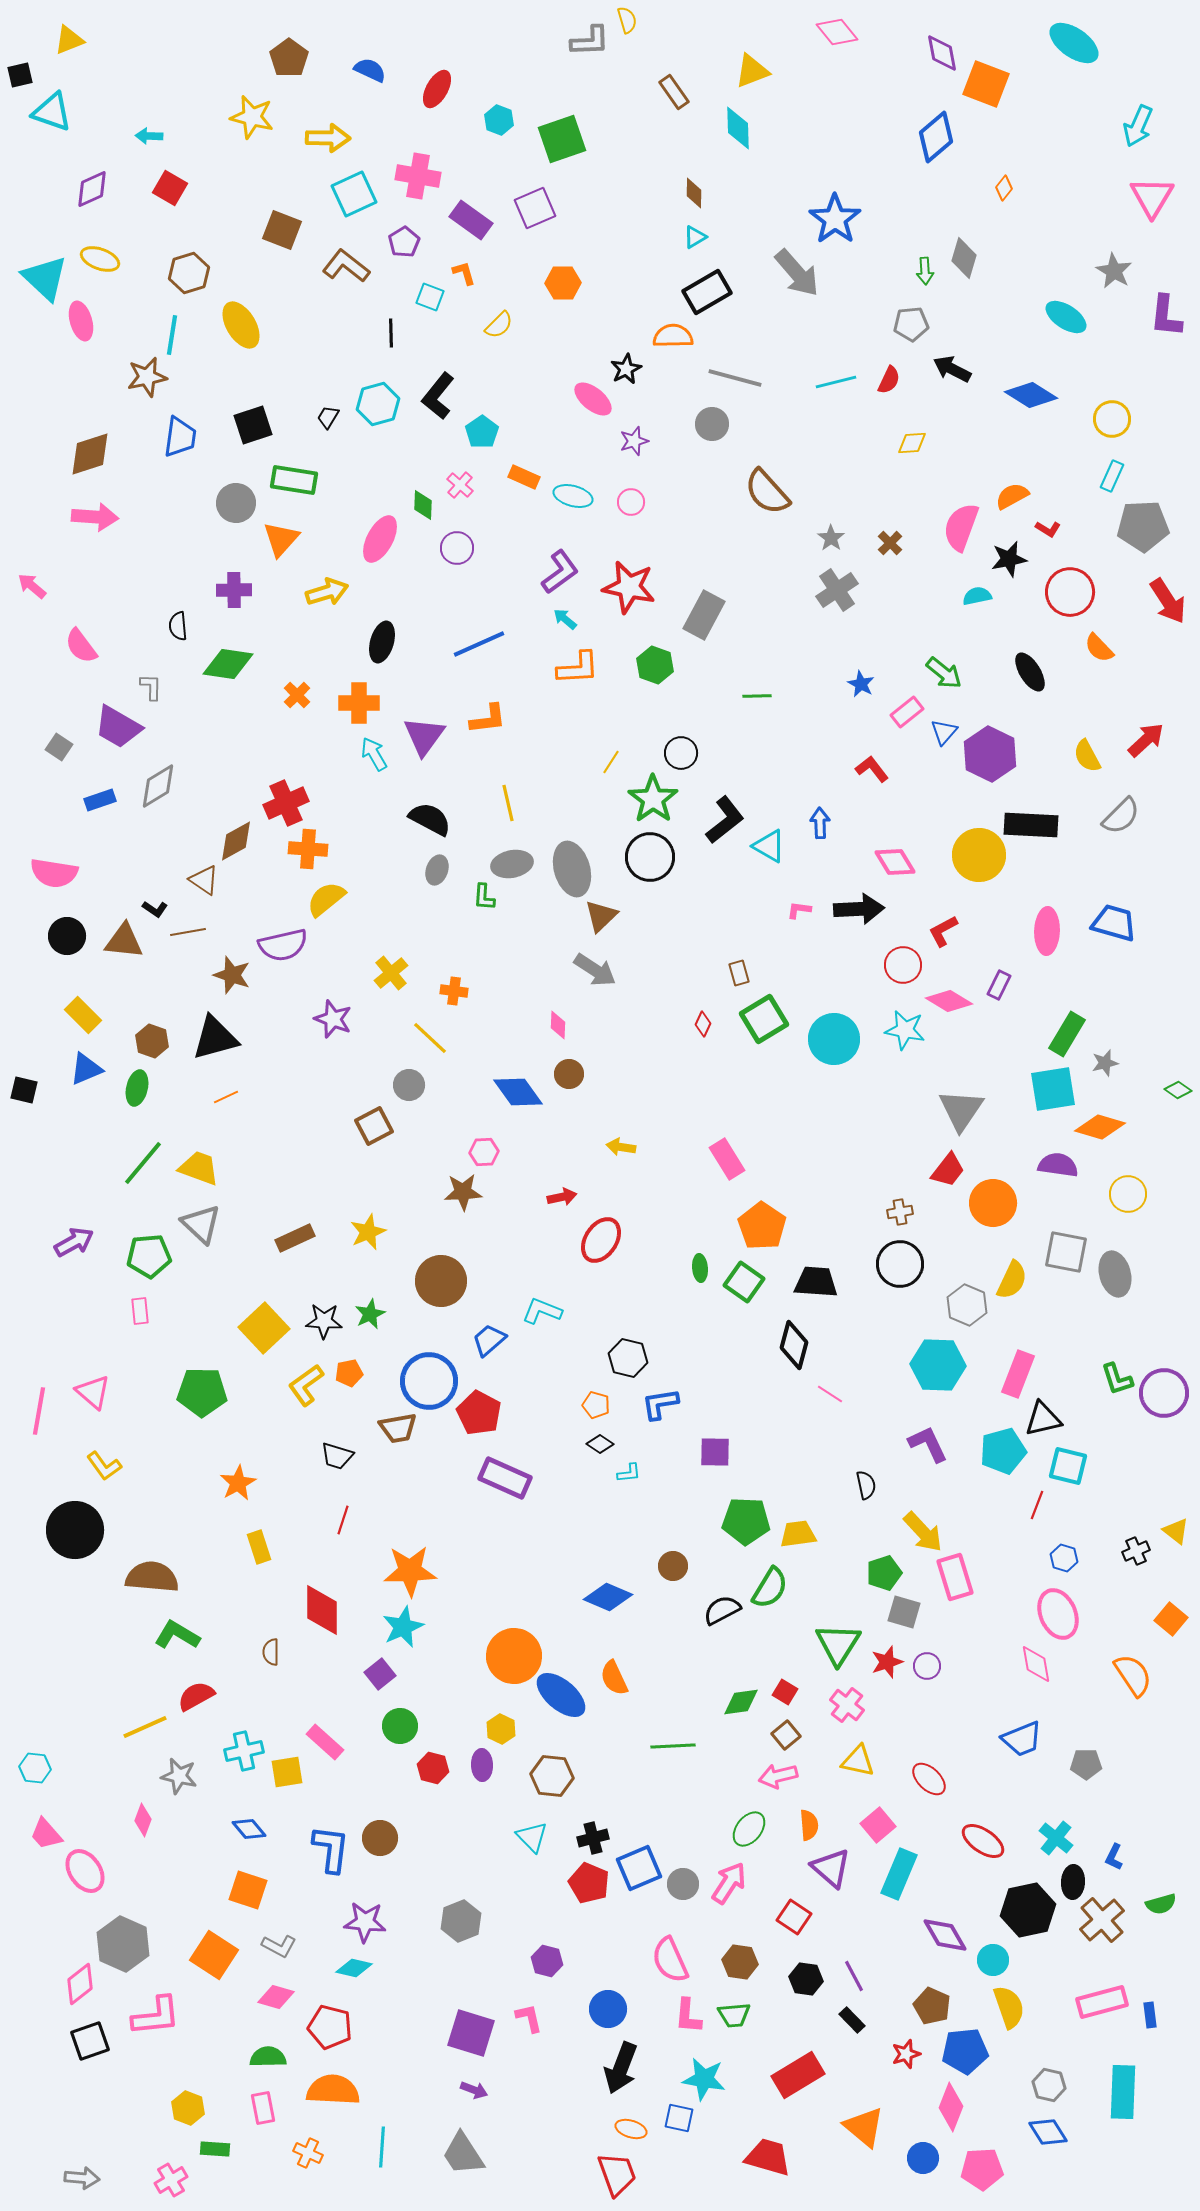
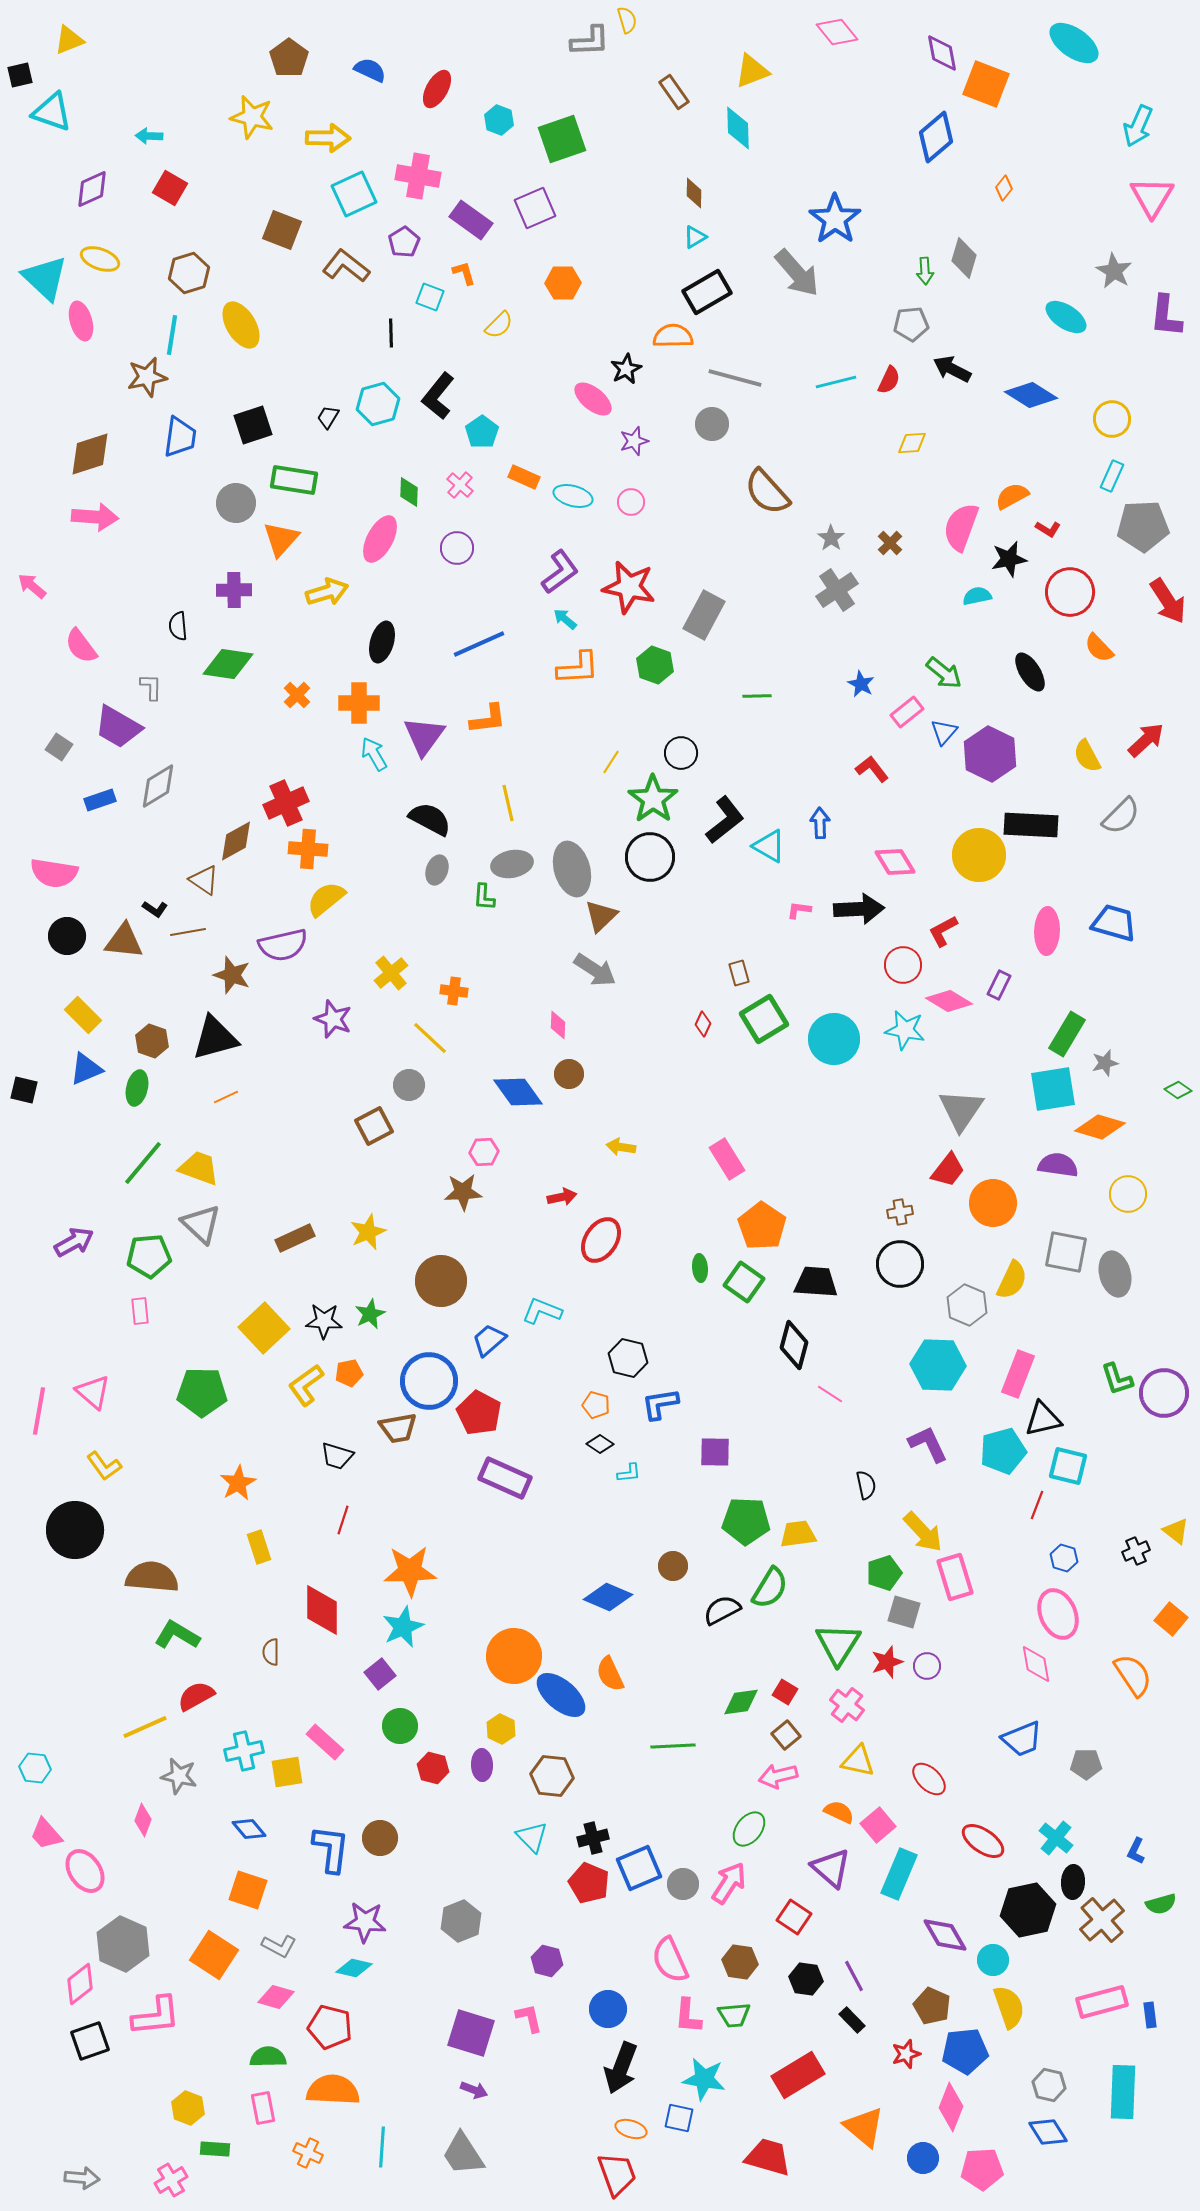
green diamond at (423, 505): moved 14 px left, 13 px up
orange semicircle at (614, 1678): moved 4 px left, 4 px up
orange semicircle at (809, 1825): moved 30 px right, 13 px up; rotated 60 degrees counterclockwise
blue L-shape at (1114, 1857): moved 22 px right, 6 px up
